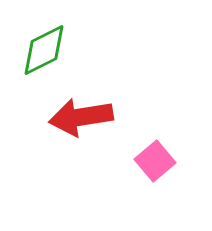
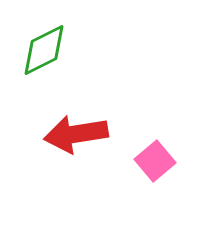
red arrow: moved 5 px left, 17 px down
